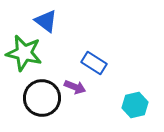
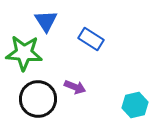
blue triangle: rotated 20 degrees clockwise
green star: rotated 9 degrees counterclockwise
blue rectangle: moved 3 px left, 24 px up
black circle: moved 4 px left, 1 px down
